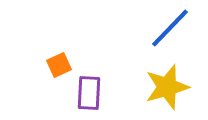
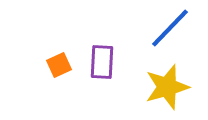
purple rectangle: moved 13 px right, 31 px up
